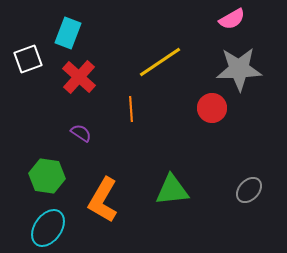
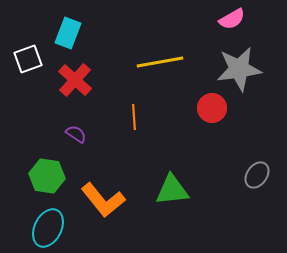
yellow line: rotated 24 degrees clockwise
gray star: rotated 6 degrees counterclockwise
red cross: moved 4 px left, 3 px down
orange line: moved 3 px right, 8 px down
purple semicircle: moved 5 px left, 1 px down
gray ellipse: moved 8 px right, 15 px up; rotated 8 degrees counterclockwise
orange L-shape: rotated 69 degrees counterclockwise
cyan ellipse: rotated 9 degrees counterclockwise
